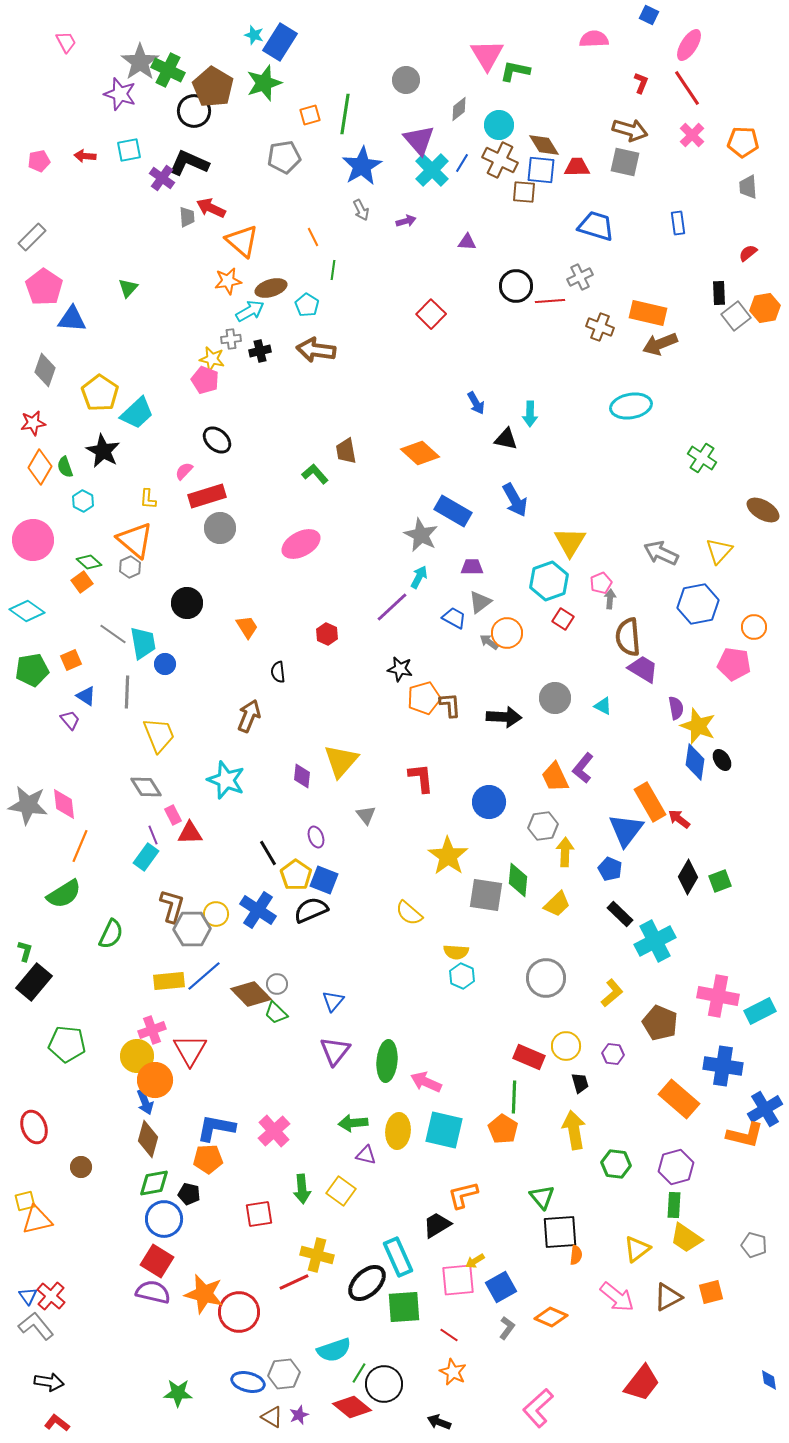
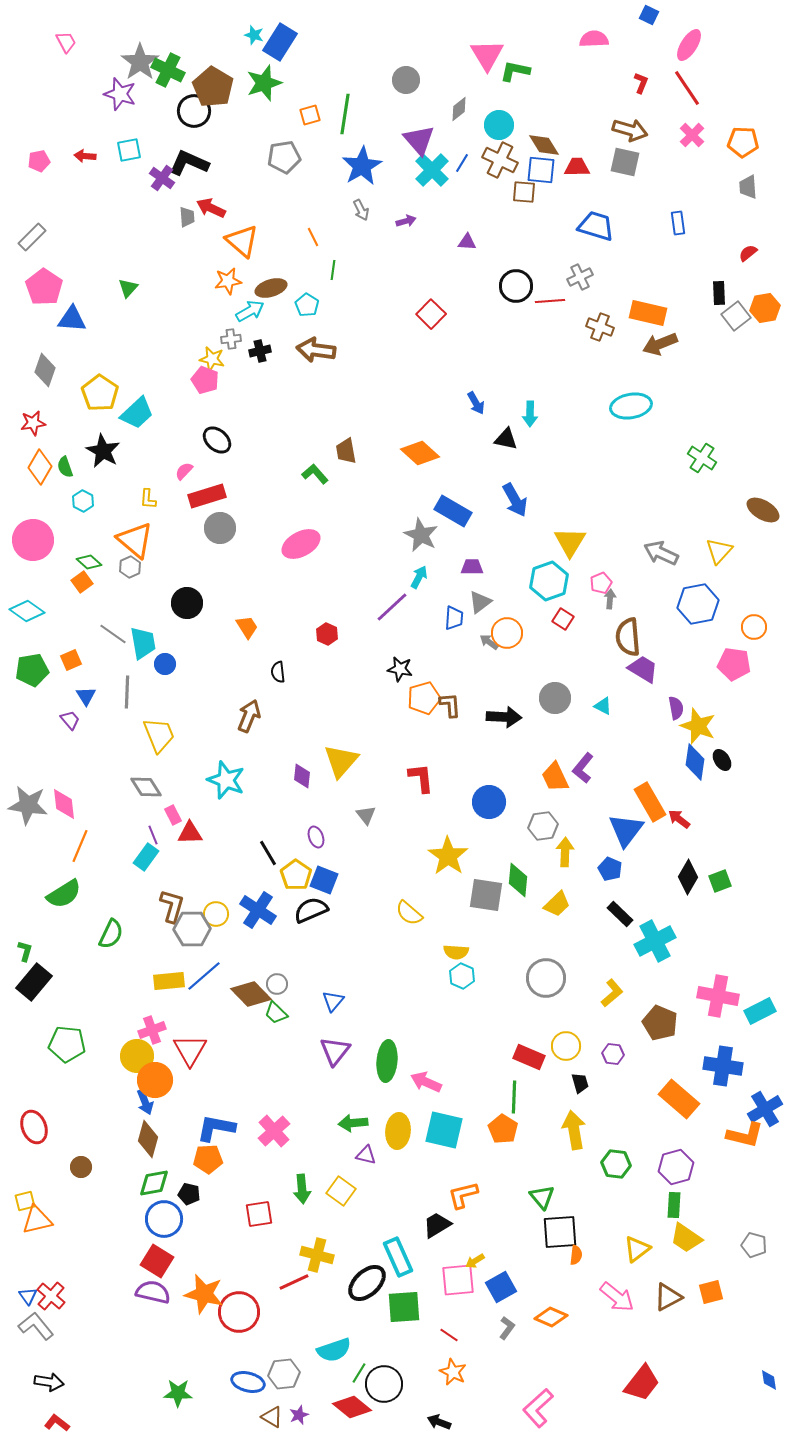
blue trapezoid at (454, 618): rotated 65 degrees clockwise
blue triangle at (86, 696): rotated 25 degrees clockwise
